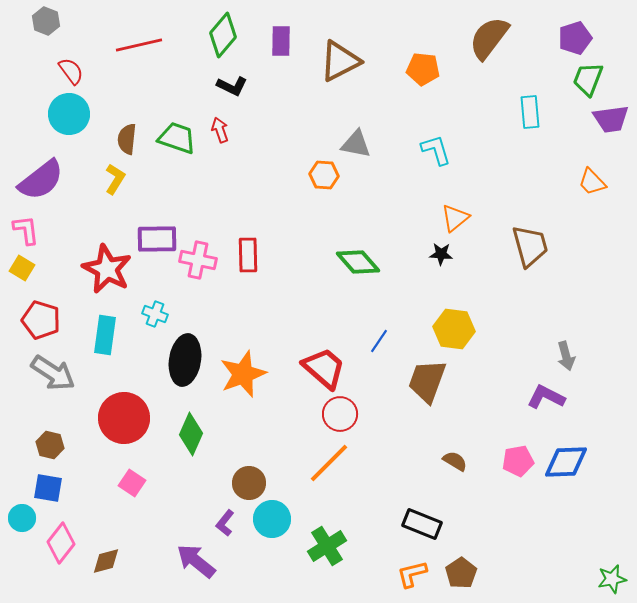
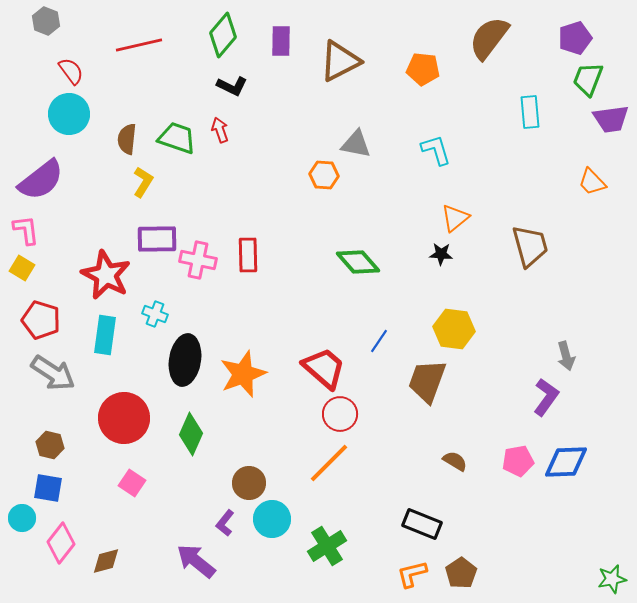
yellow L-shape at (115, 179): moved 28 px right, 3 px down
red star at (107, 269): moved 1 px left, 6 px down
purple L-shape at (546, 397): rotated 99 degrees clockwise
